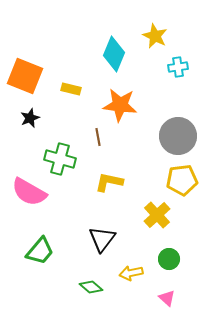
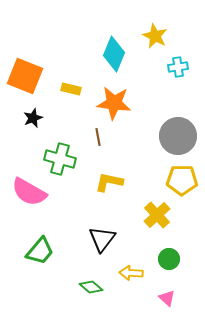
orange star: moved 6 px left, 2 px up
black star: moved 3 px right
yellow pentagon: rotated 8 degrees clockwise
yellow arrow: rotated 15 degrees clockwise
